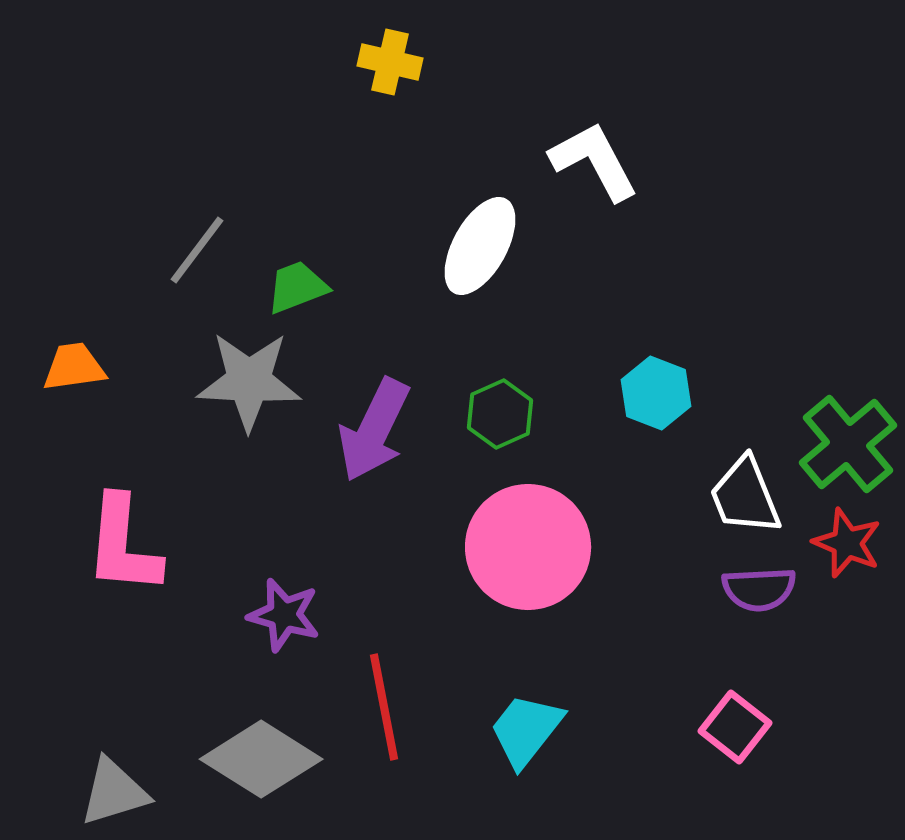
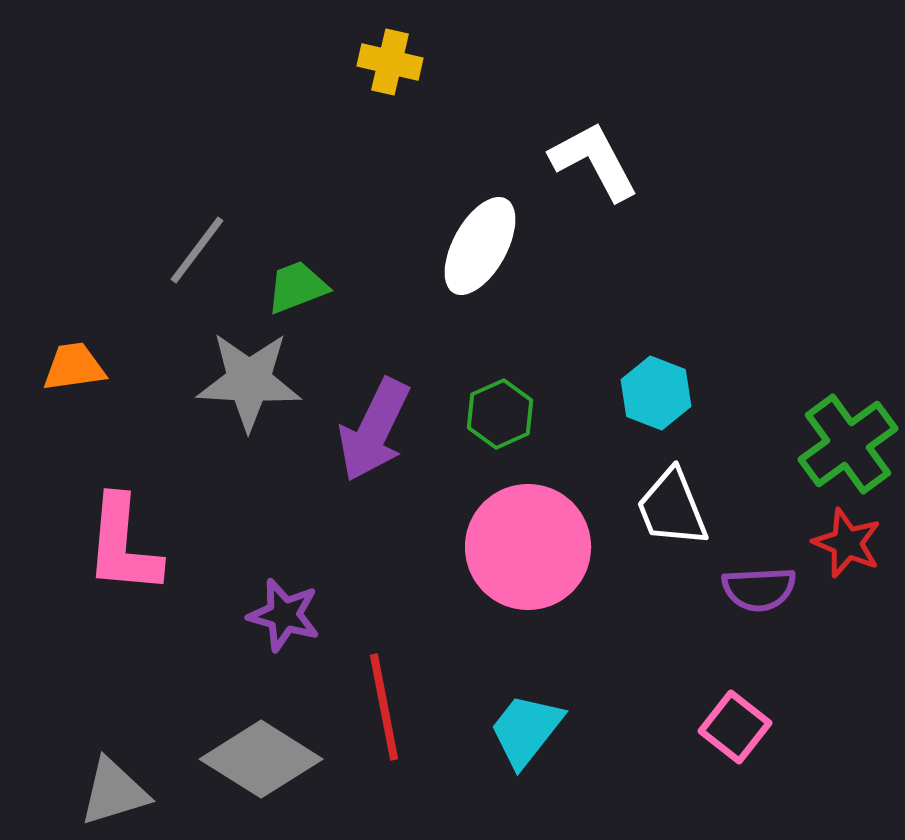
green cross: rotated 4 degrees clockwise
white trapezoid: moved 73 px left, 12 px down
